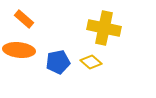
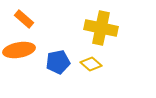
yellow cross: moved 3 px left
orange ellipse: rotated 16 degrees counterclockwise
yellow diamond: moved 2 px down
